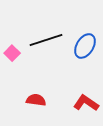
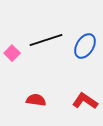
red L-shape: moved 1 px left, 2 px up
